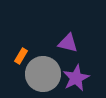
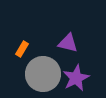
orange rectangle: moved 1 px right, 7 px up
